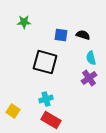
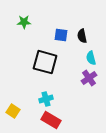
black semicircle: moved 1 px left, 1 px down; rotated 120 degrees counterclockwise
